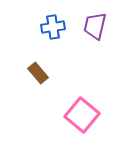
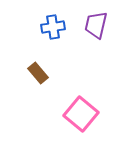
purple trapezoid: moved 1 px right, 1 px up
pink square: moved 1 px left, 1 px up
